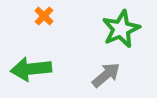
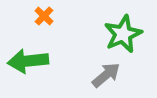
green star: moved 2 px right, 5 px down
green arrow: moved 3 px left, 8 px up
